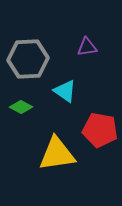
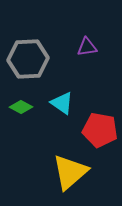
cyan triangle: moved 3 px left, 12 px down
yellow triangle: moved 13 px right, 18 px down; rotated 33 degrees counterclockwise
